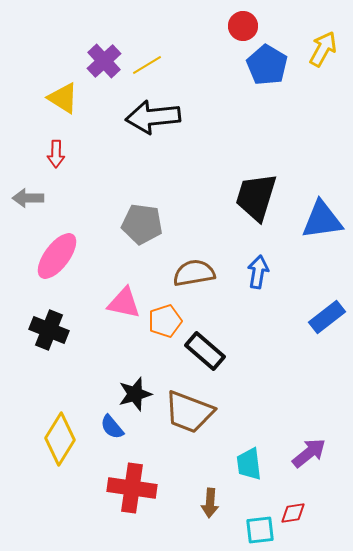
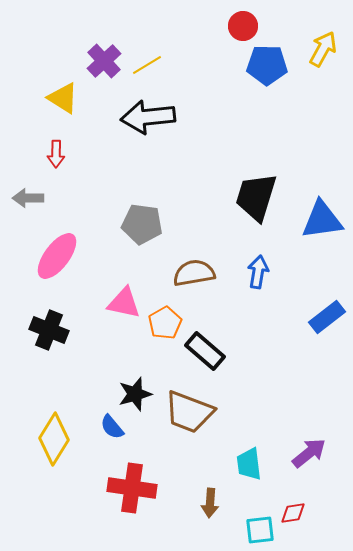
blue pentagon: rotated 30 degrees counterclockwise
black arrow: moved 5 px left
orange pentagon: moved 2 px down; rotated 12 degrees counterclockwise
yellow diamond: moved 6 px left
